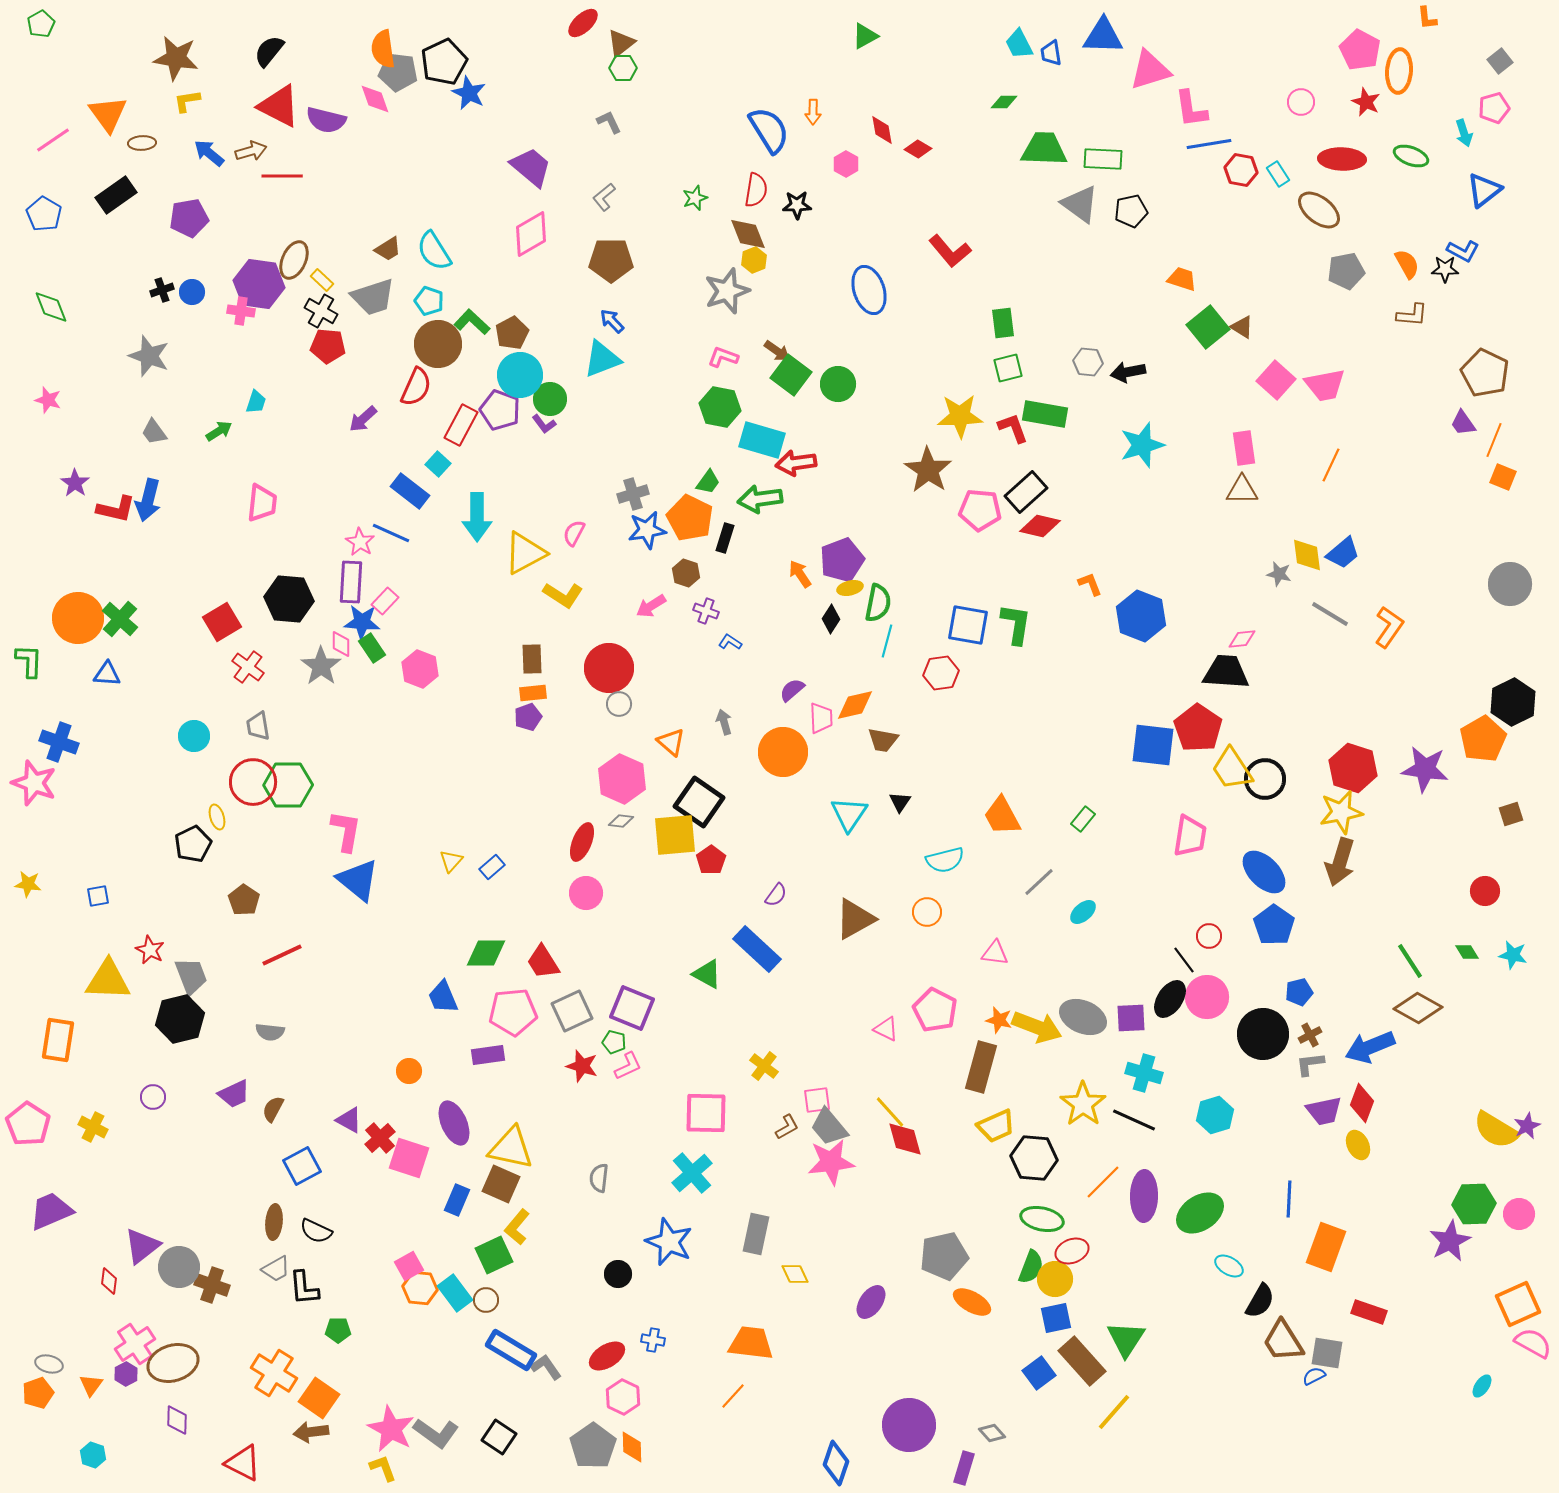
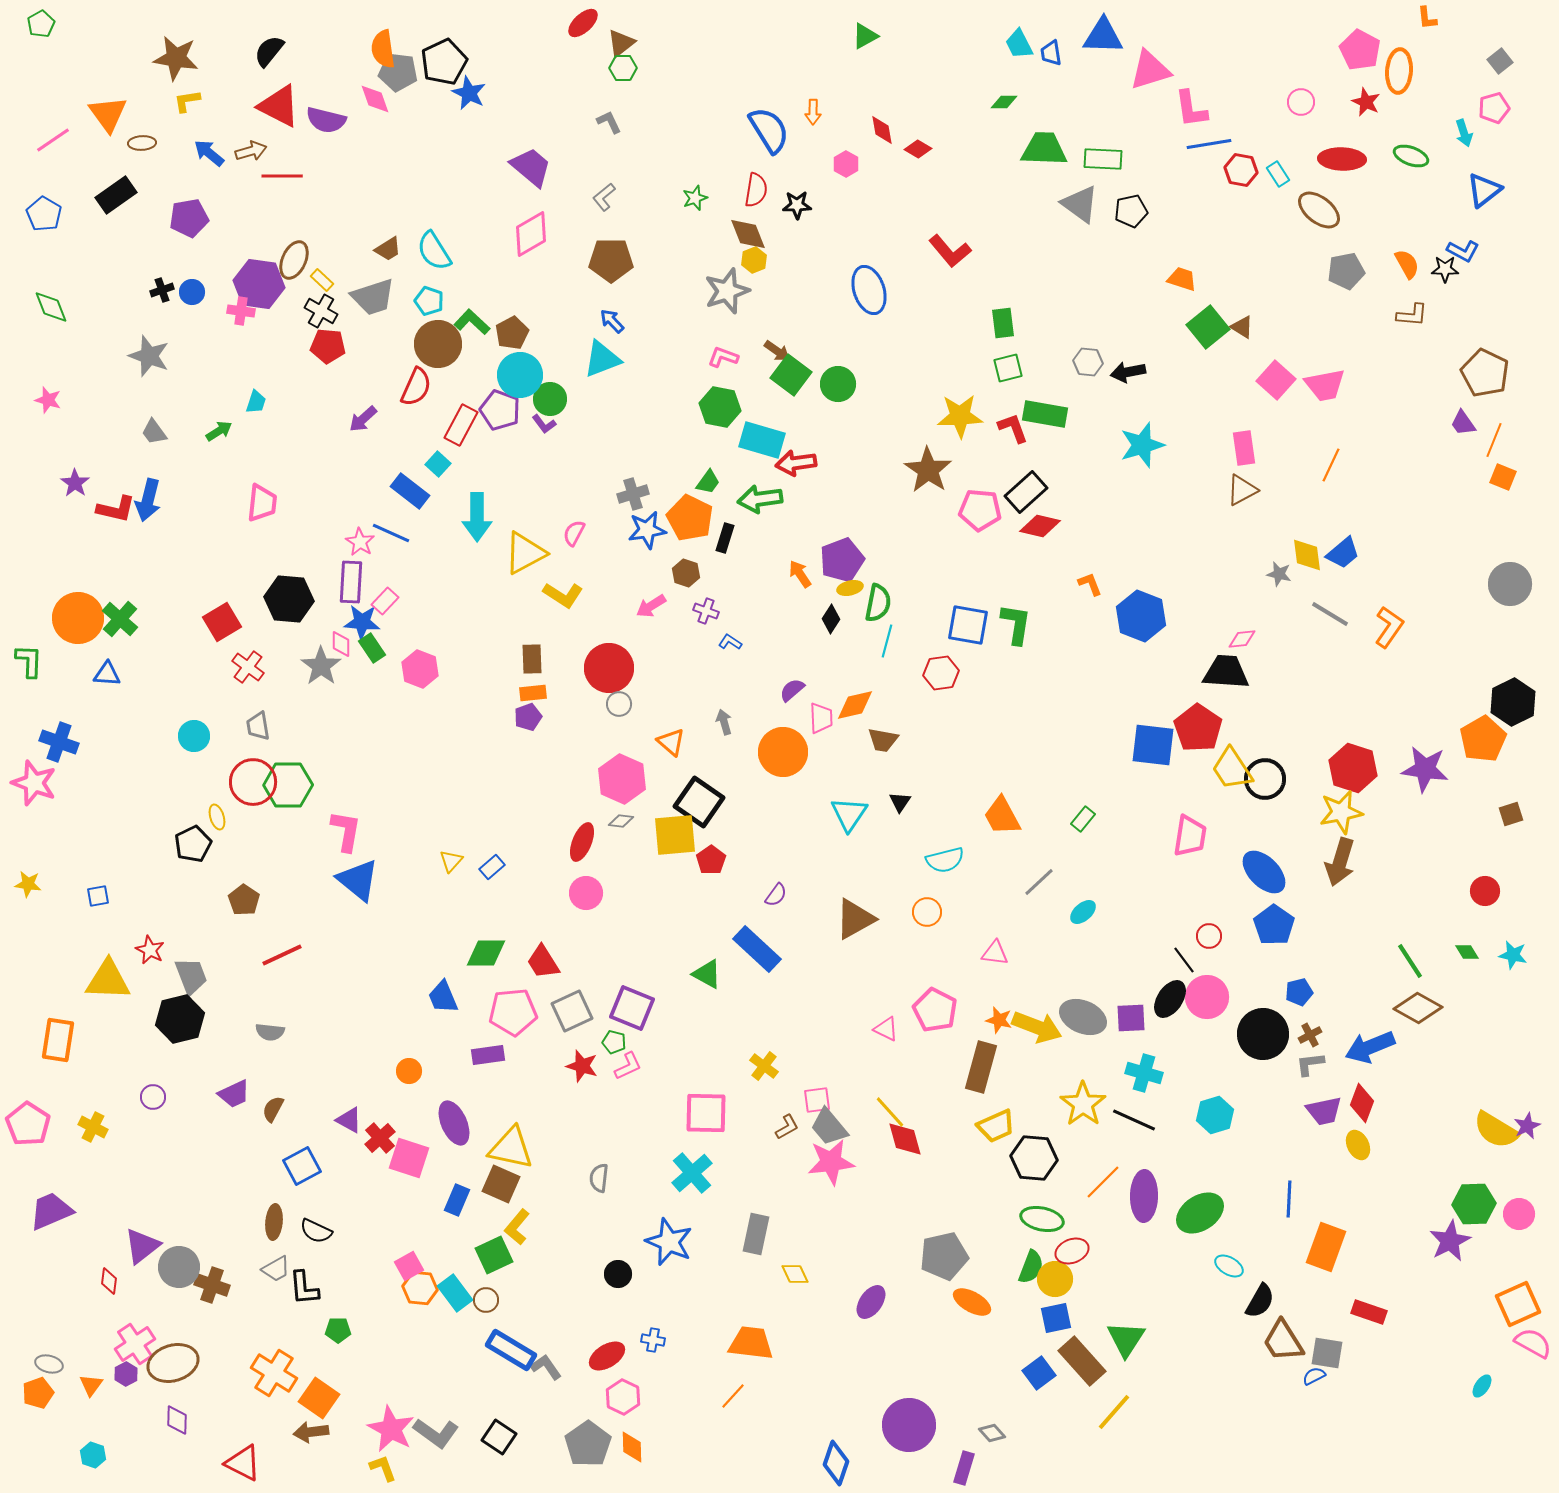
brown triangle at (1242, 490): rotated 28 degrees counterclockwise
gray pentagon at (593, 1446): moved 5 px left, 2 px up
